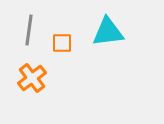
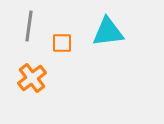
gray line: moved 4 px up
